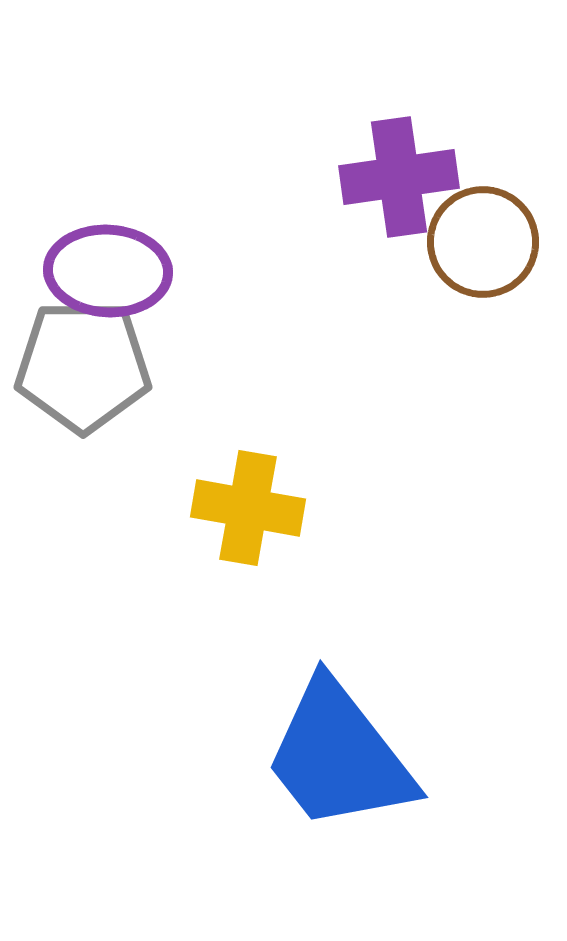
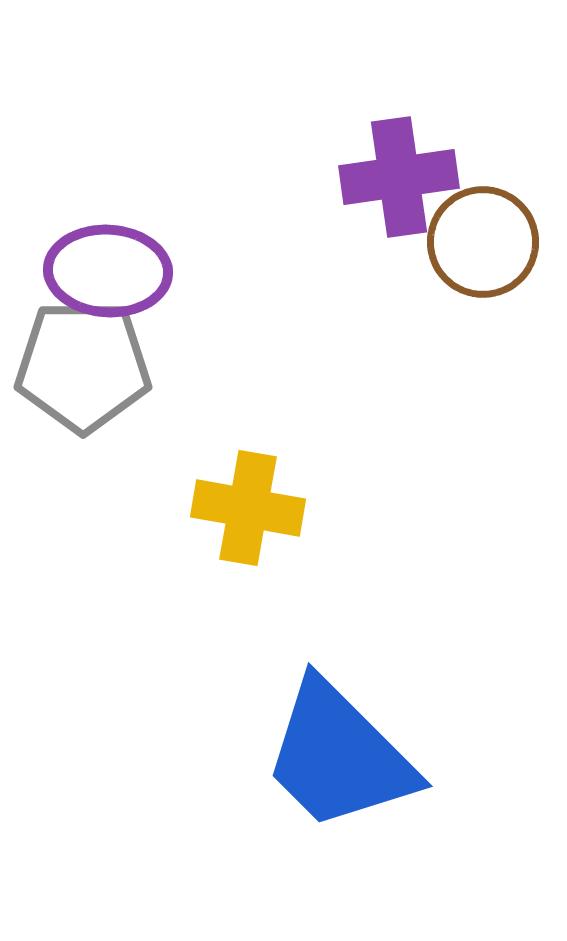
blue trapezoid: rotated 7 degrees counterclockwise
